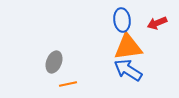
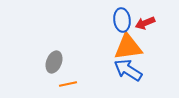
red arrow: moved 12 px left
